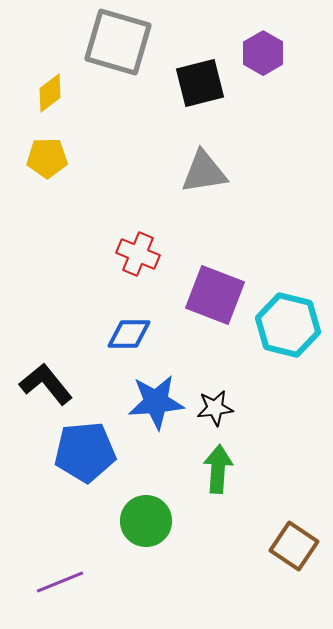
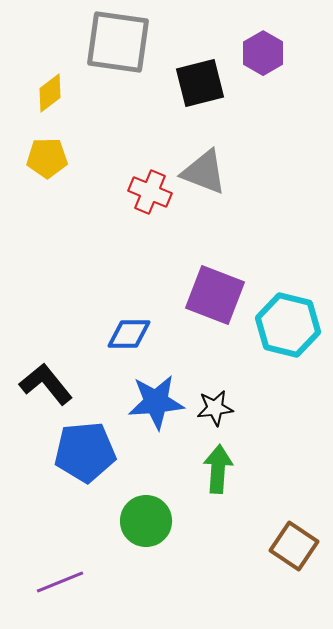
gray square: rotated 8 degrees counterclockwise
gray triangle: rotated 30 degrees clockwise
red cross: moved 12 px right, 62 px up
